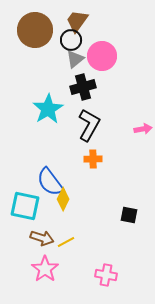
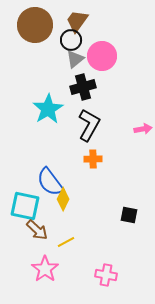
brown circle: moved 5 px up
brown arrow: moved 5 px left, 8 px up; rotated 25 degrees clockwise
